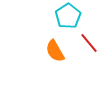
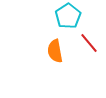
orange semicircle: rotated 20 degrees clockwise
